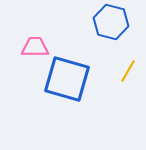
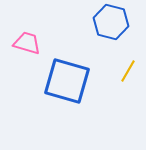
pink trapezoid: moved 8 px left, 4 px up; rotated 16 degrees clockwise
blue square: moved 2 px down
